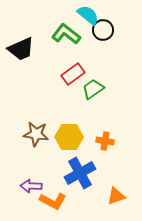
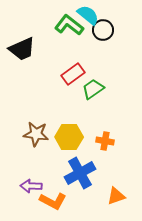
green L-shape: moved 3 px right, 9 px up
black trapezoid: moved 1 px right
